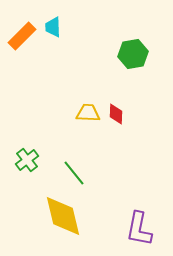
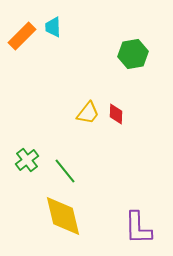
yellow trapezoid: rotated 125 degrees clockwise
green line: moved 9 px left, 2 px up
purple L-shape: moved 1 px left, 1 px up; rotated 12 degrees counterclockwise
